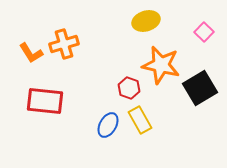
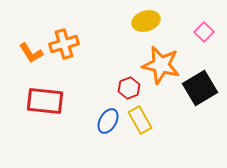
red hexagon: rotated 20 degrees clockwise
blue ellipse: moved 4 px up
